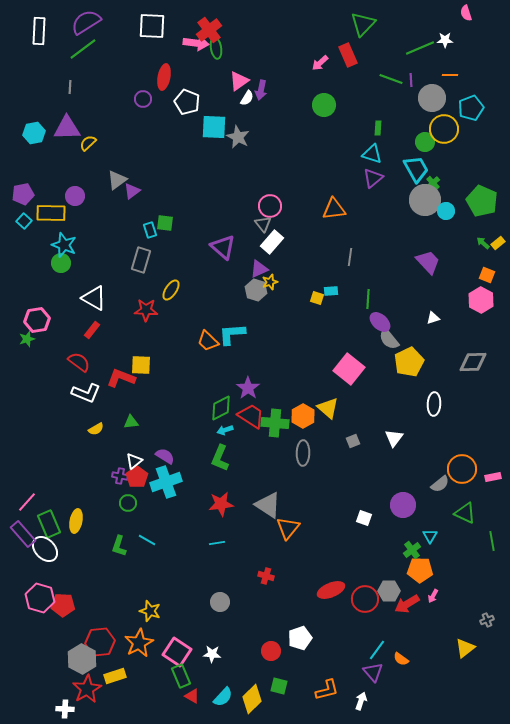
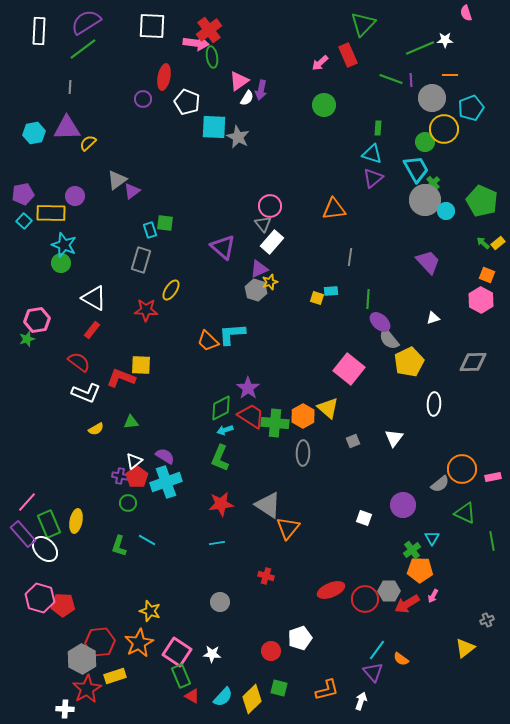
green ellipse at (216, 48): moved 4 px left, 9 px down
cyan triangle at (430, 536): moved 2 px right, 2 px down
green square at (279, 686): moved 2 px down
